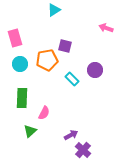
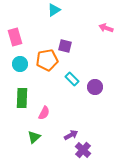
pink rectangle: moved 1 px up
purple circle: moved 17 px down
green triangle: moved 4 px right, 6 px down
